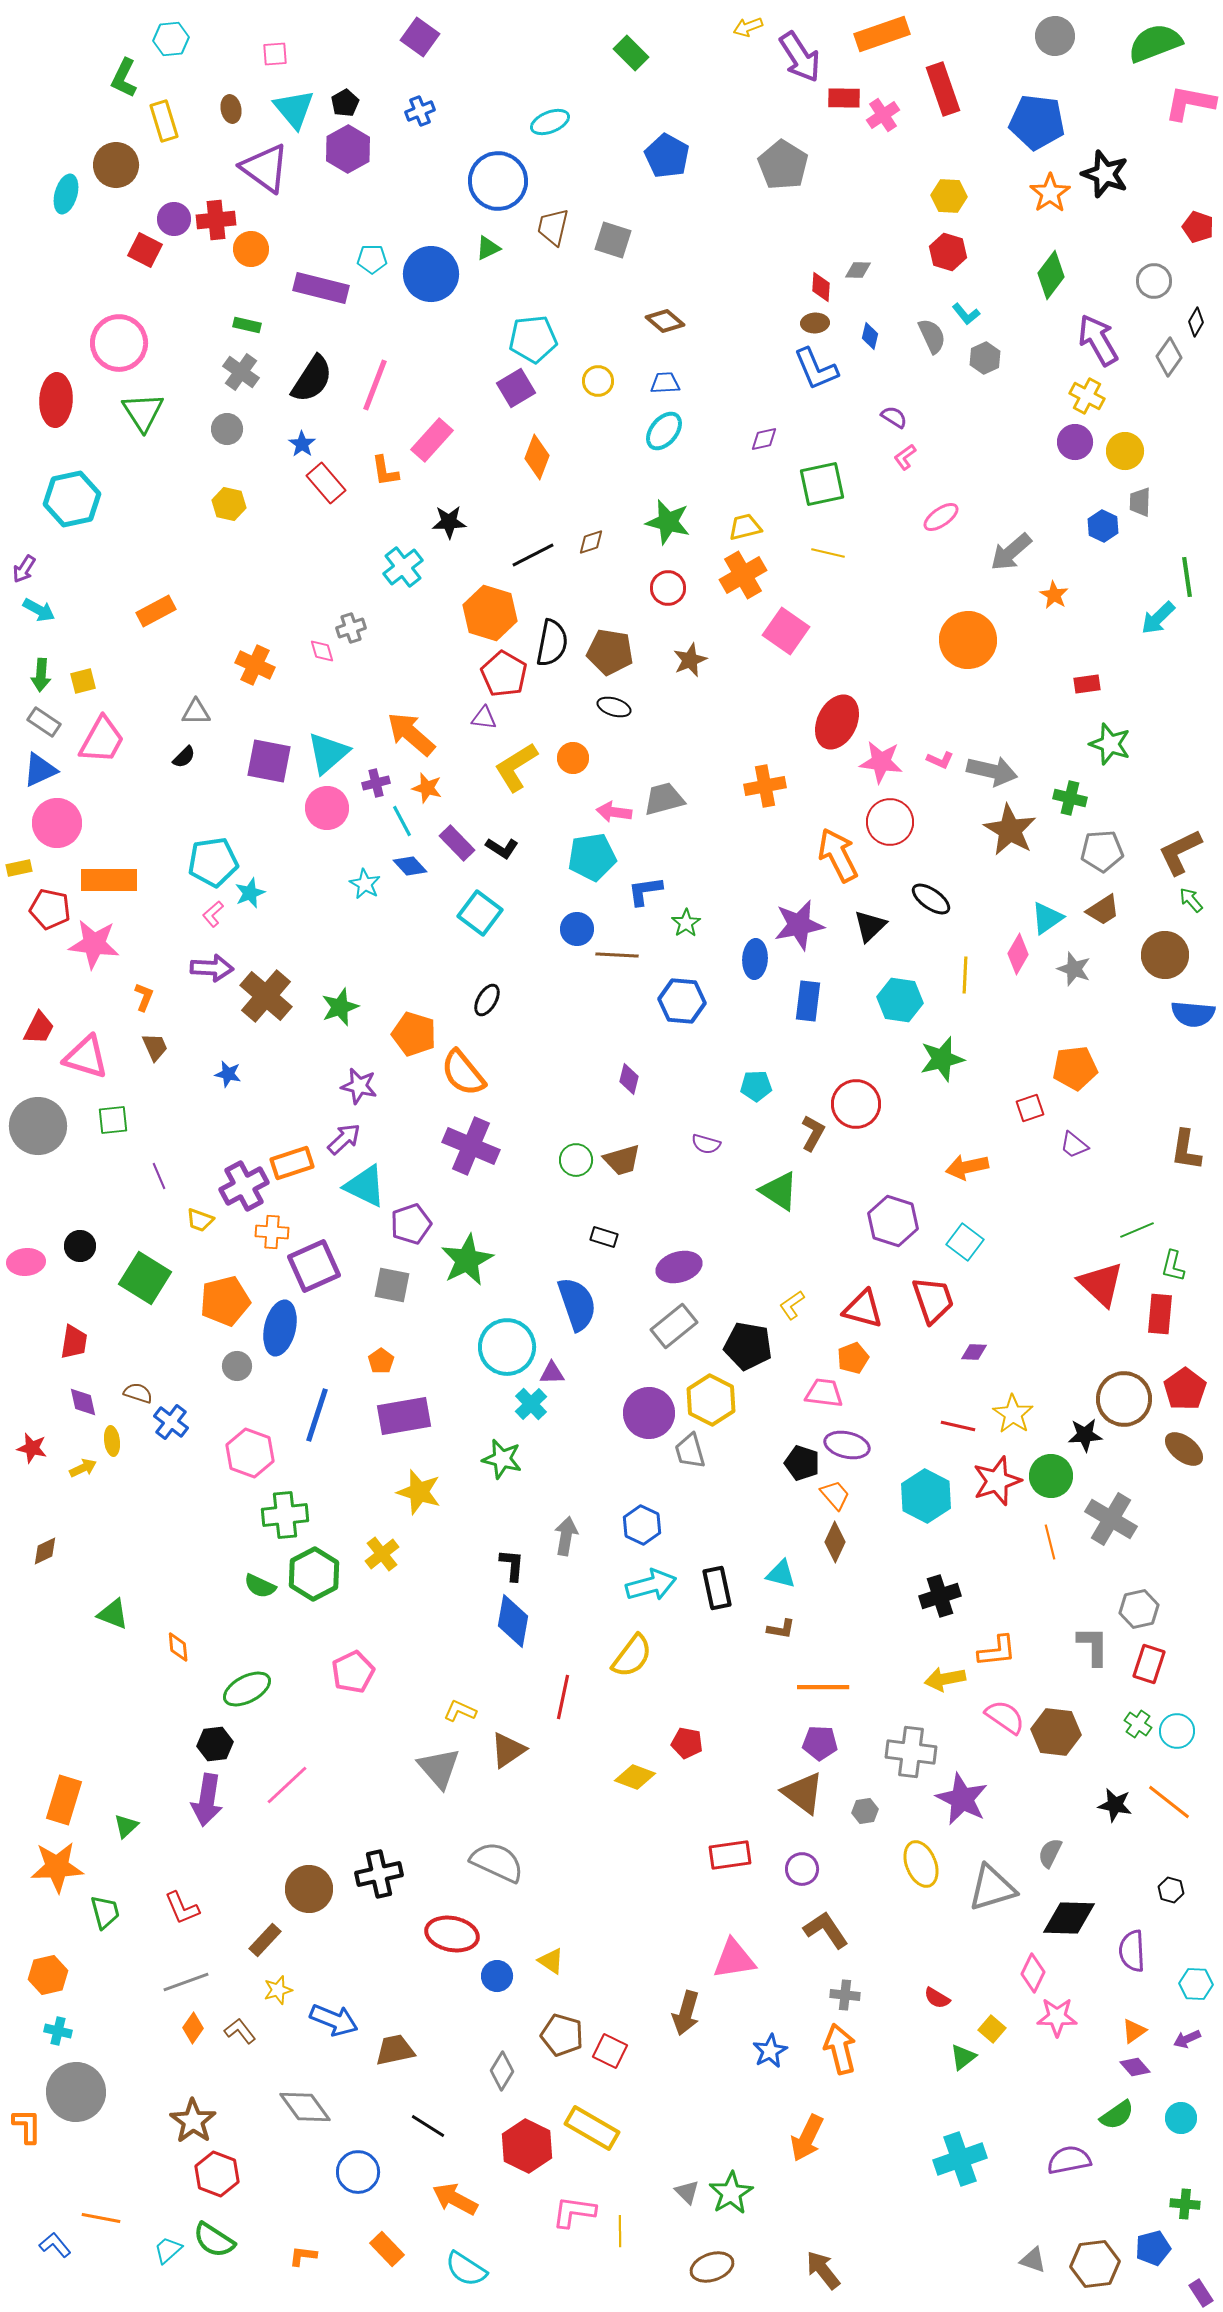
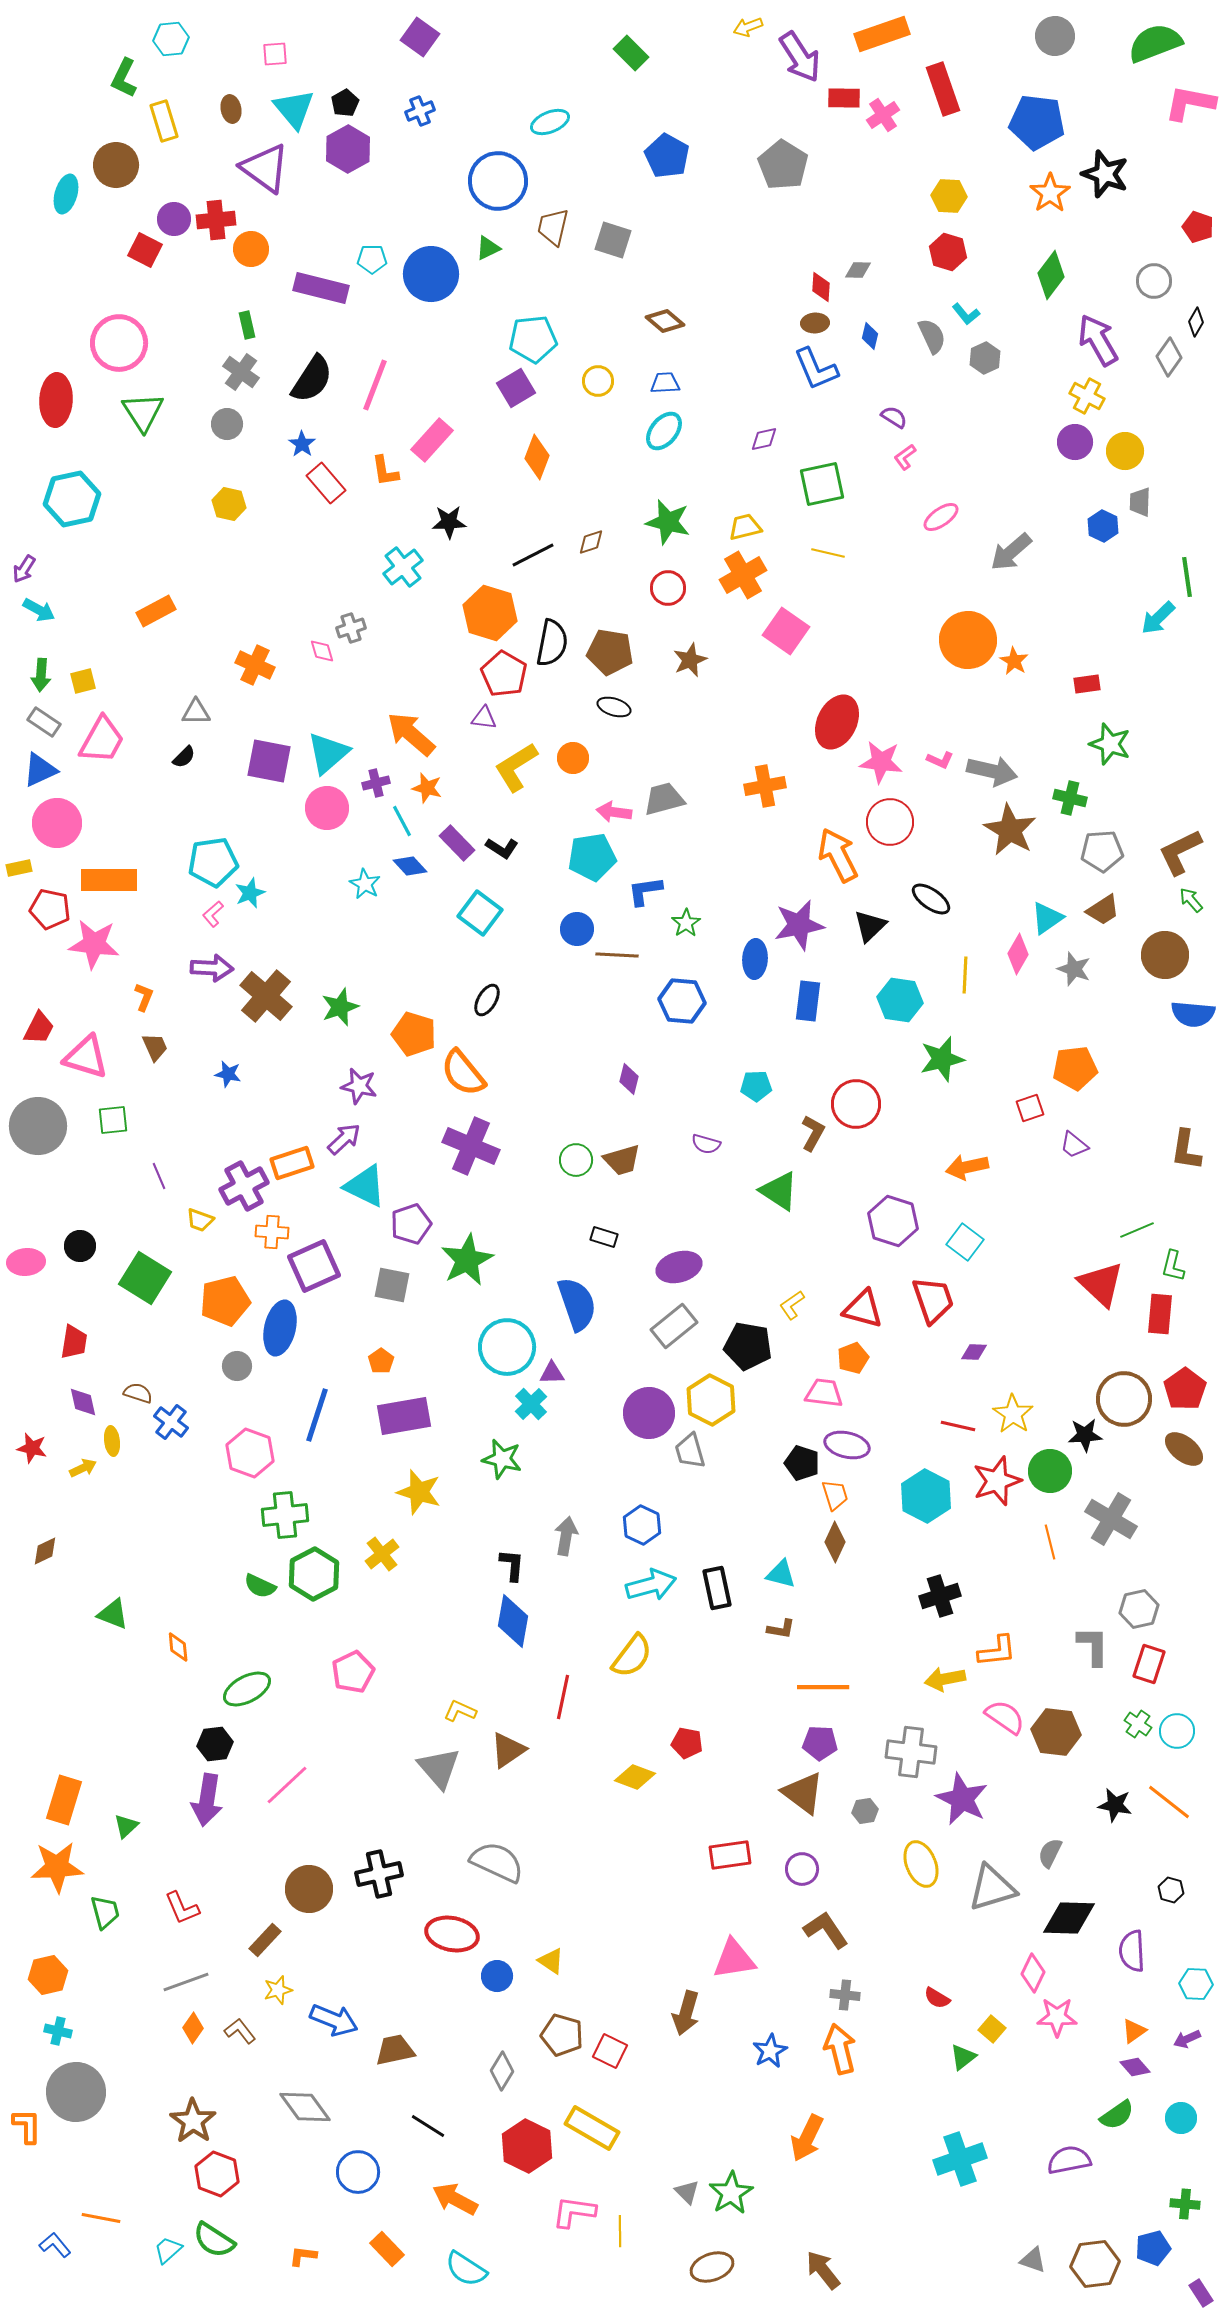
green rectangle at (247, 325): rotated 64 degrees clockwise
gray circle at (227, 429): moved 5 px up
orange star at (1054, 595): moved 40 px left, 66 px down
green circle at (1051, 1476): moved 1 px left, 5 px up
orange trapezoid at (835, 1495): rotated 24 degrees clockwise
